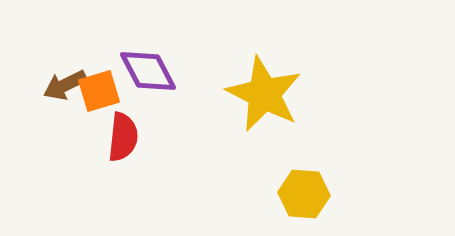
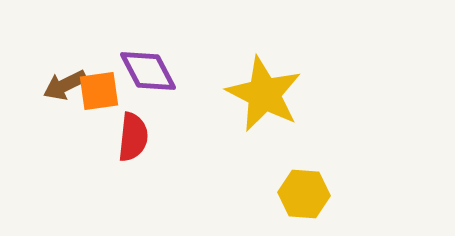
orange square: rotated 9 degrees clockwise
red semicircle: moved 10 px right
